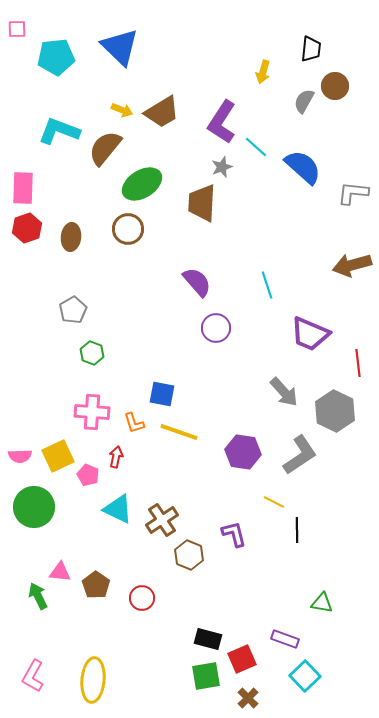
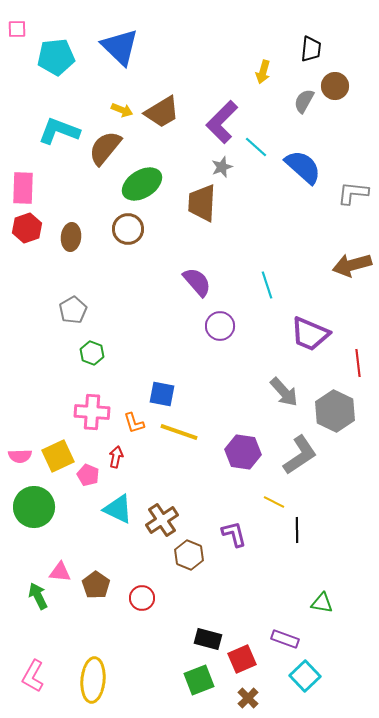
purple L-shape at (222, 122): rotated 12 degrees clockwise
purple circle at (216, 328): moved 4 px right, 2 px up
green square at (206, 676): moved 7 px left, 4 px down; rotated 12 degrees counterclockwise
